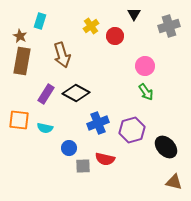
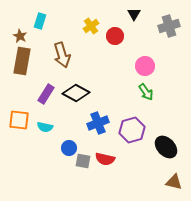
cyan semicircle: moved 1 px up
gray square: moved 5 px up; rotated 14 degrees clockwise
